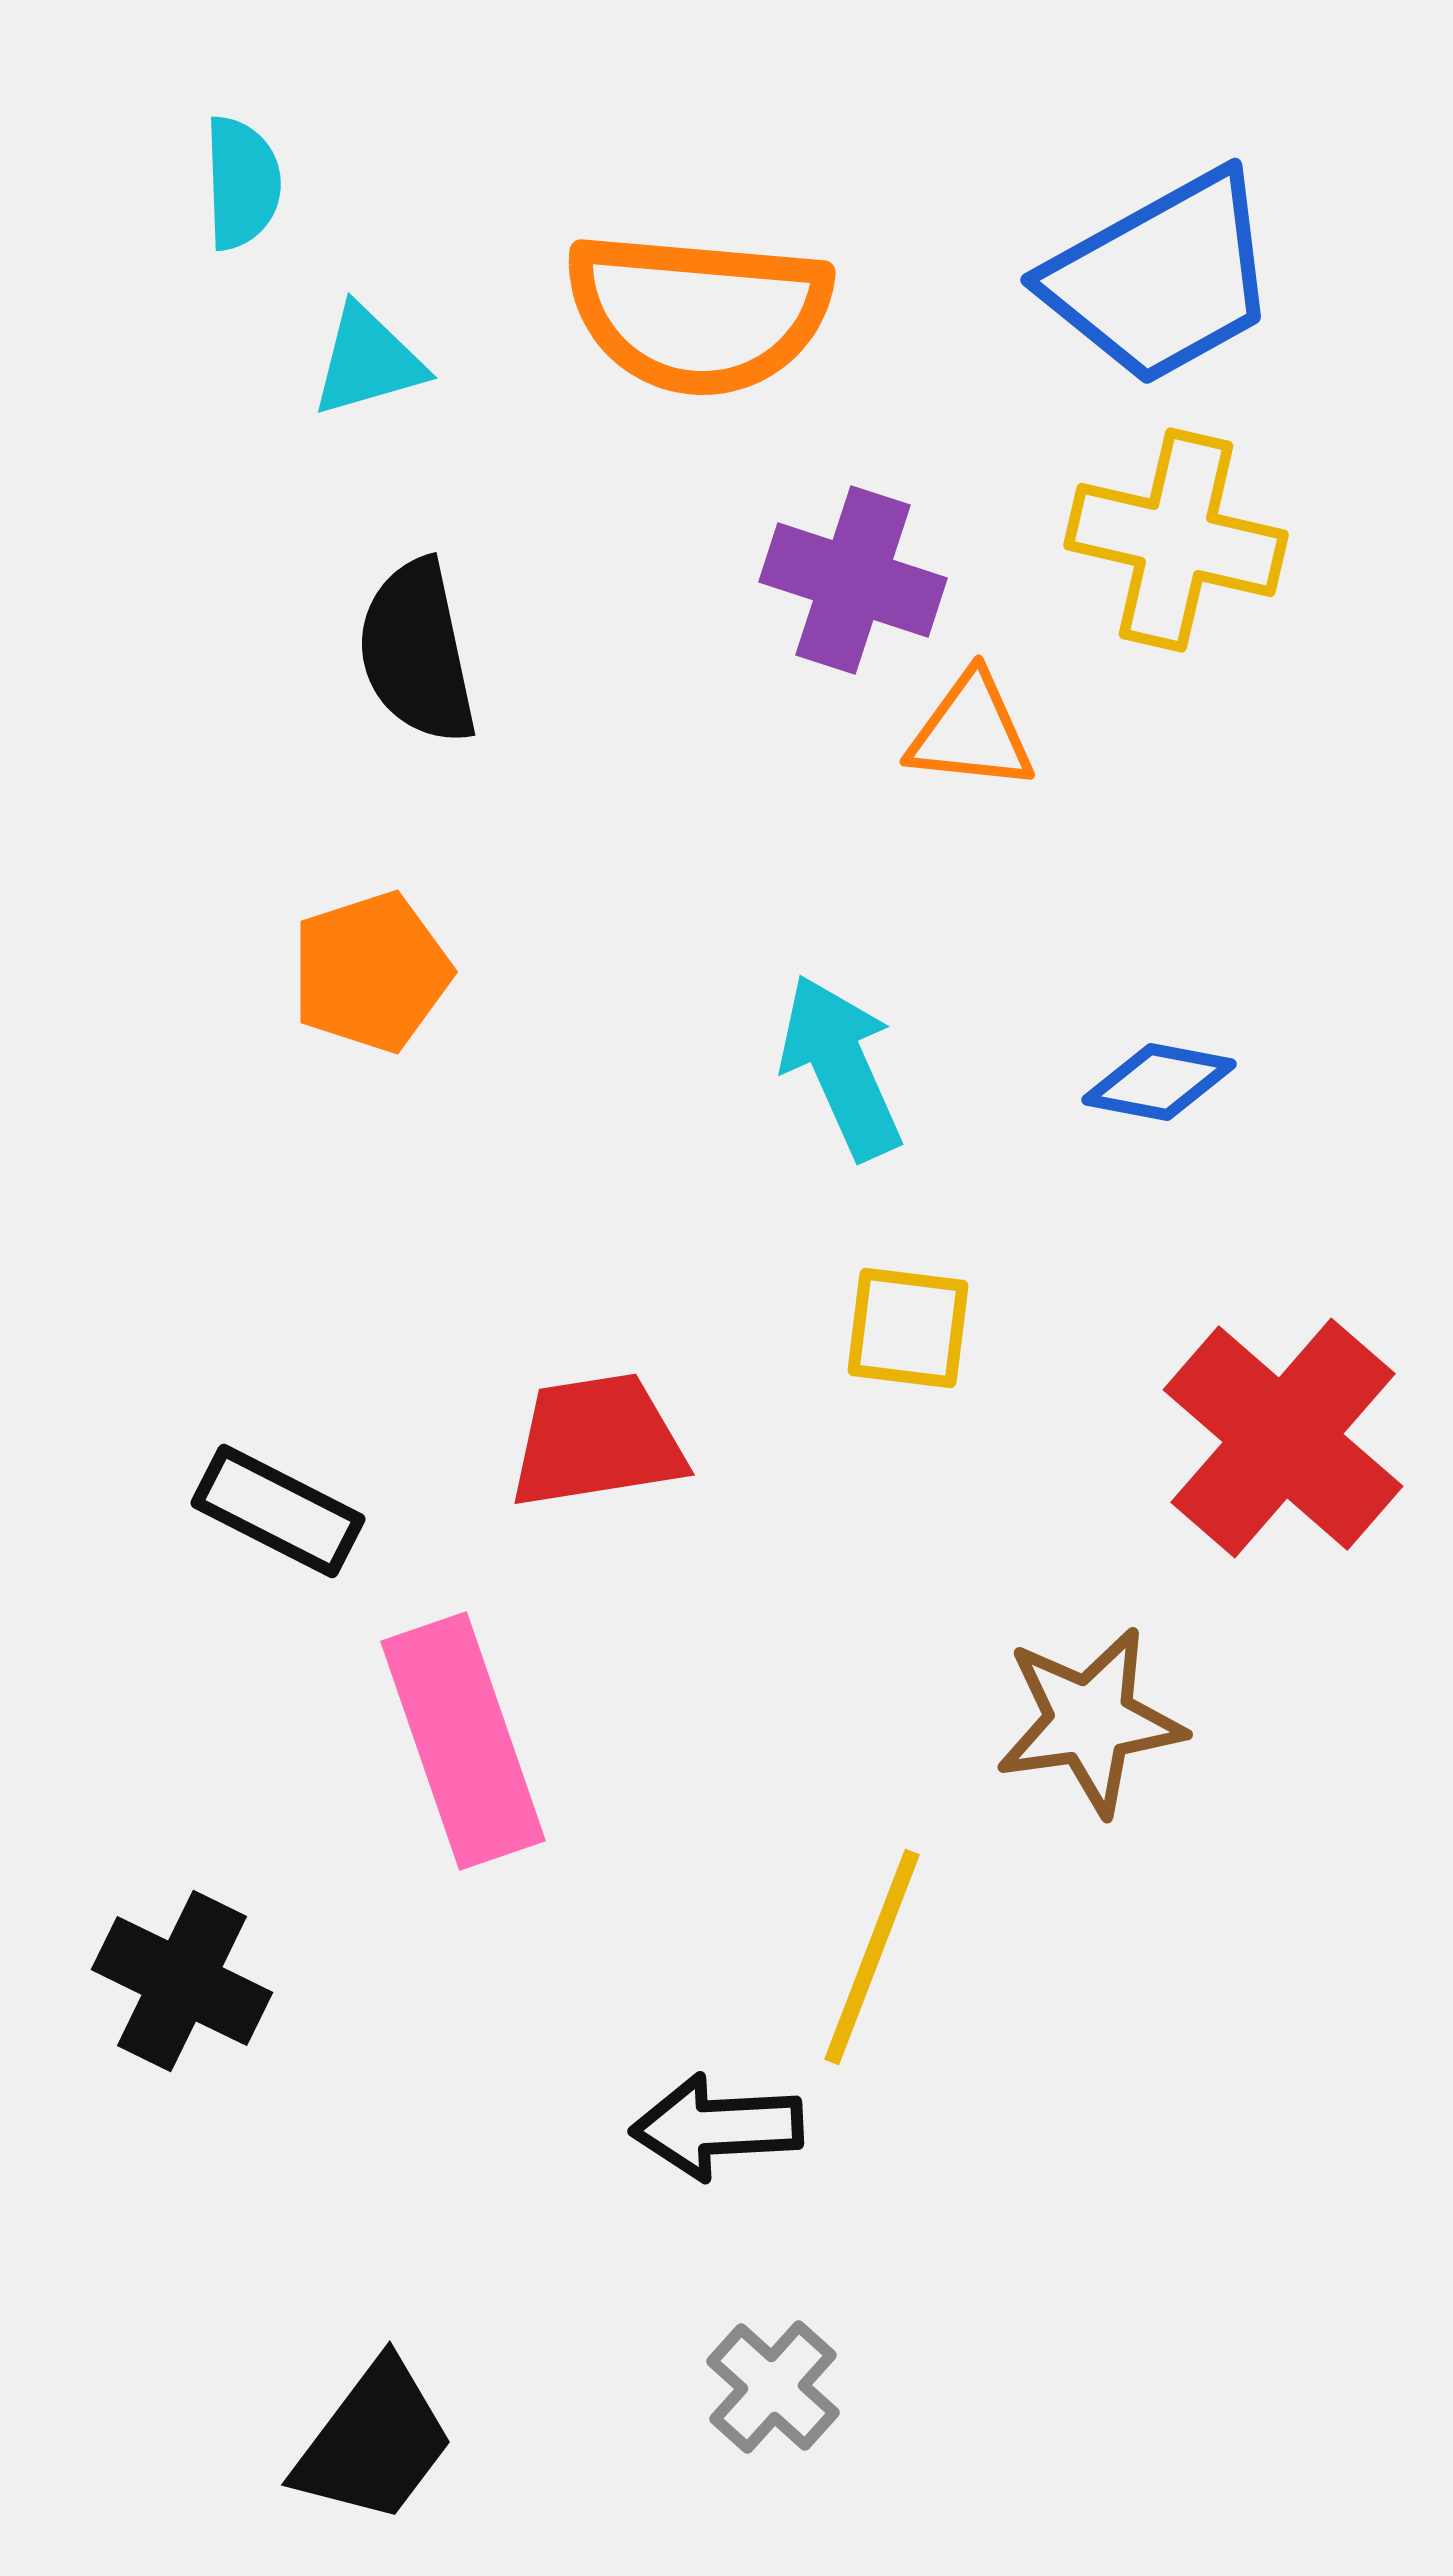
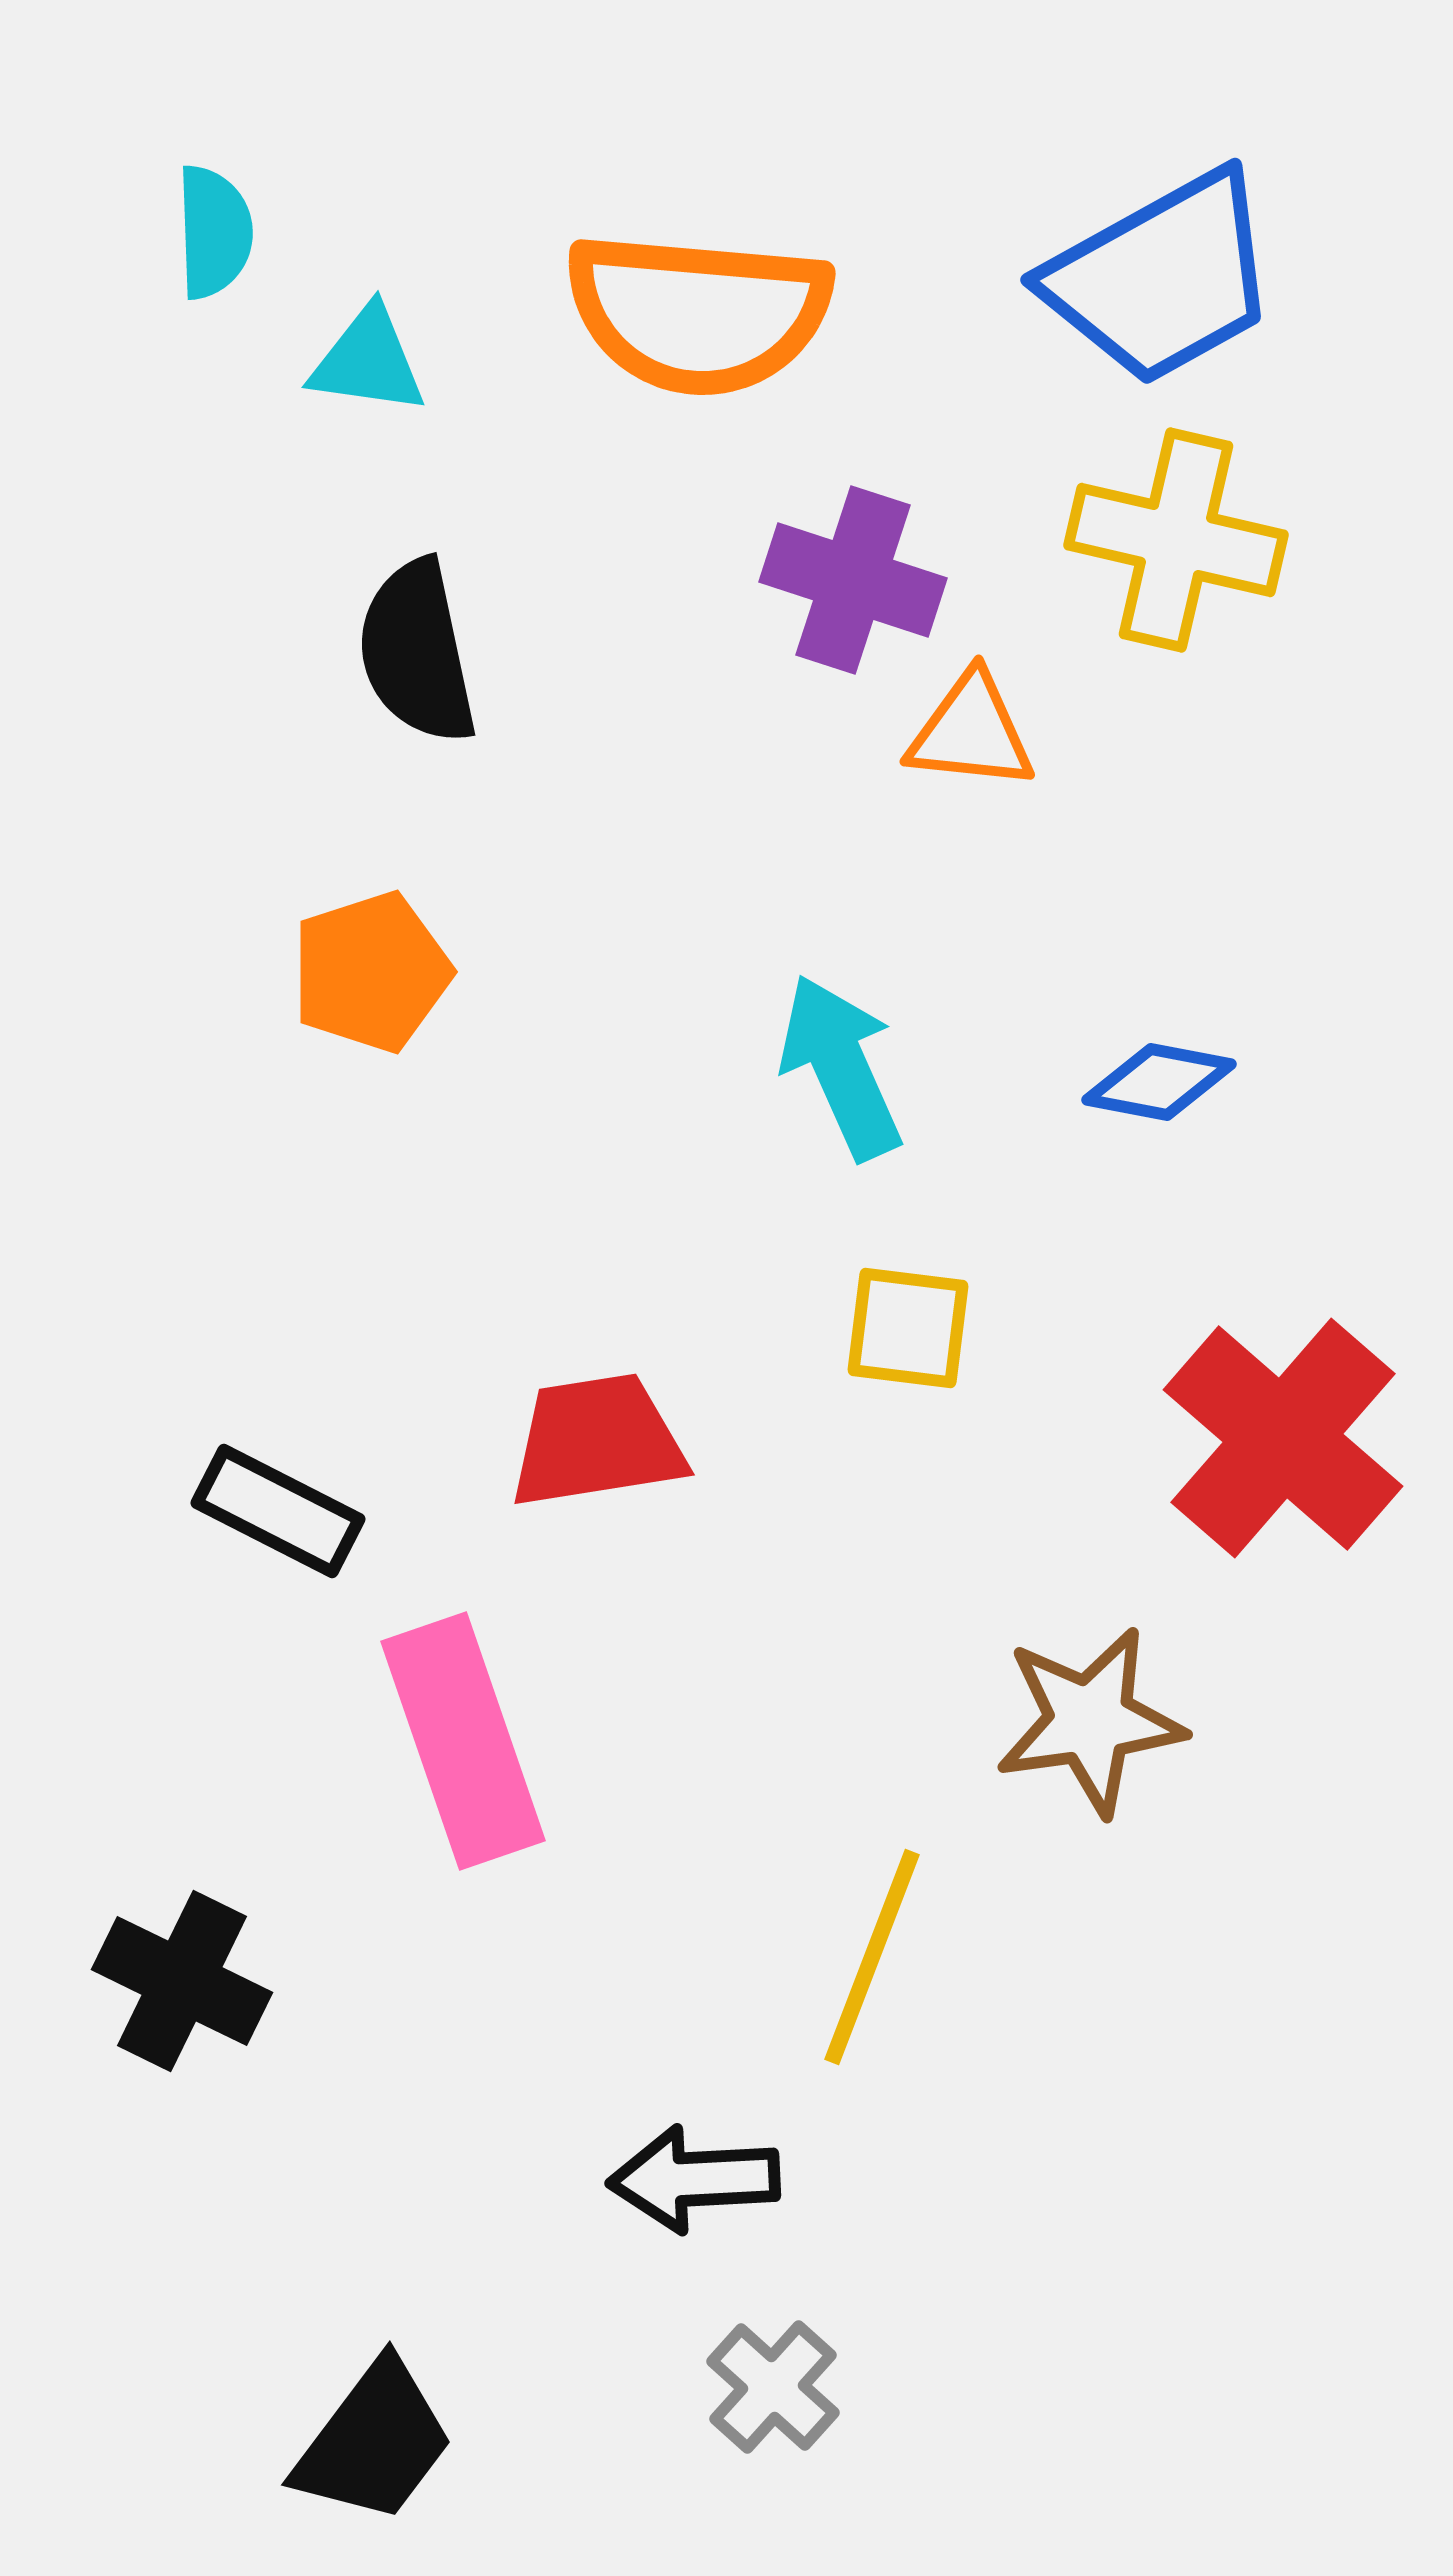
cyan semicircle: moved 28 px left, 49 px down
cyan triangle: rotated 24 degrees clockwise
black arrow: moved 23 px left, 52 px down
